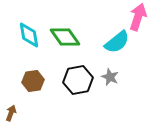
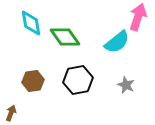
cyan diamond: moved 2 px right, 12 px up
gray star: moved 16 px right, 8 px down
